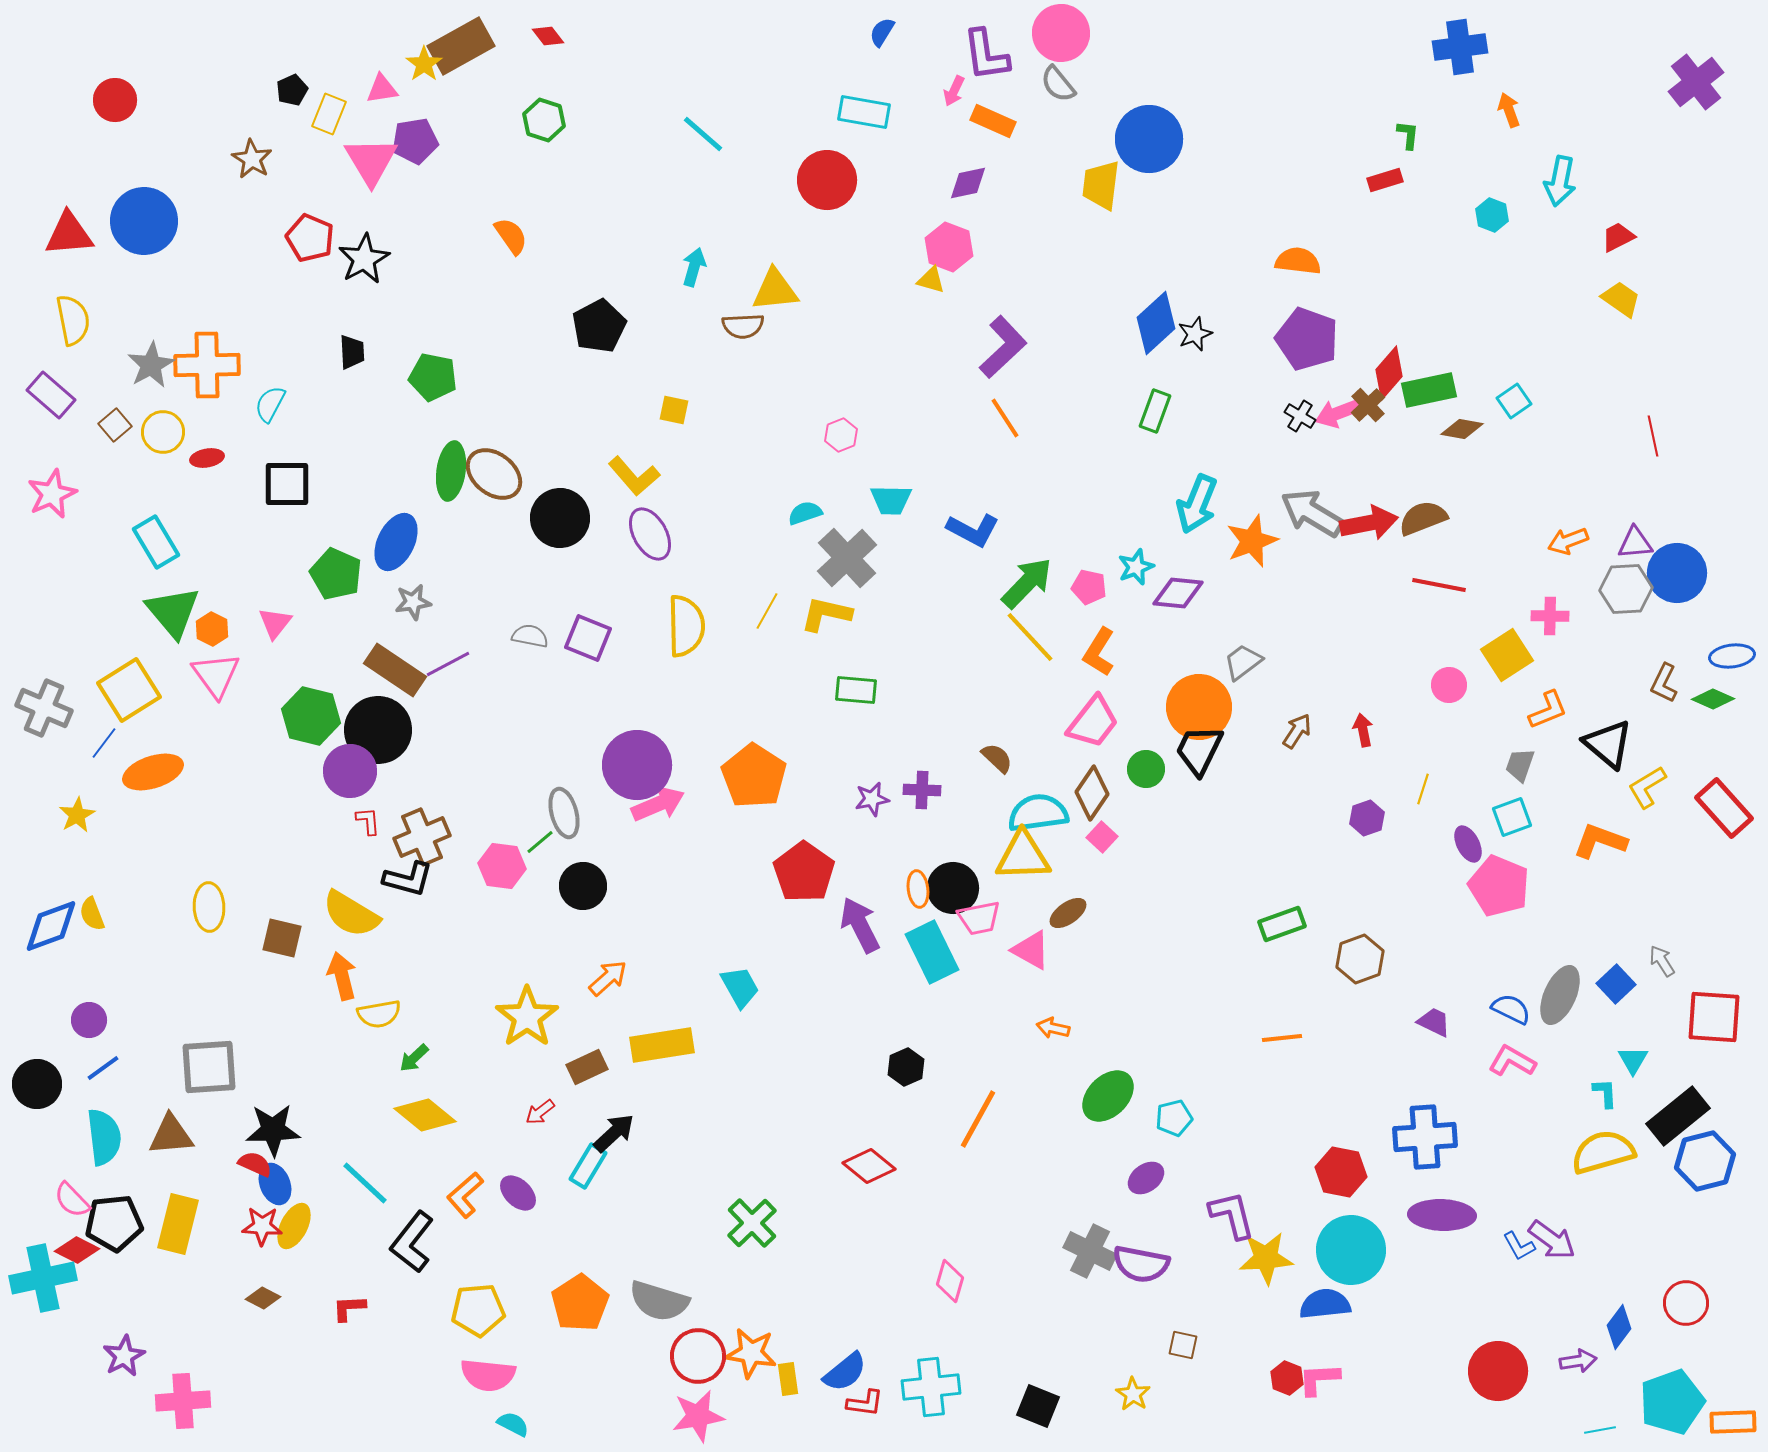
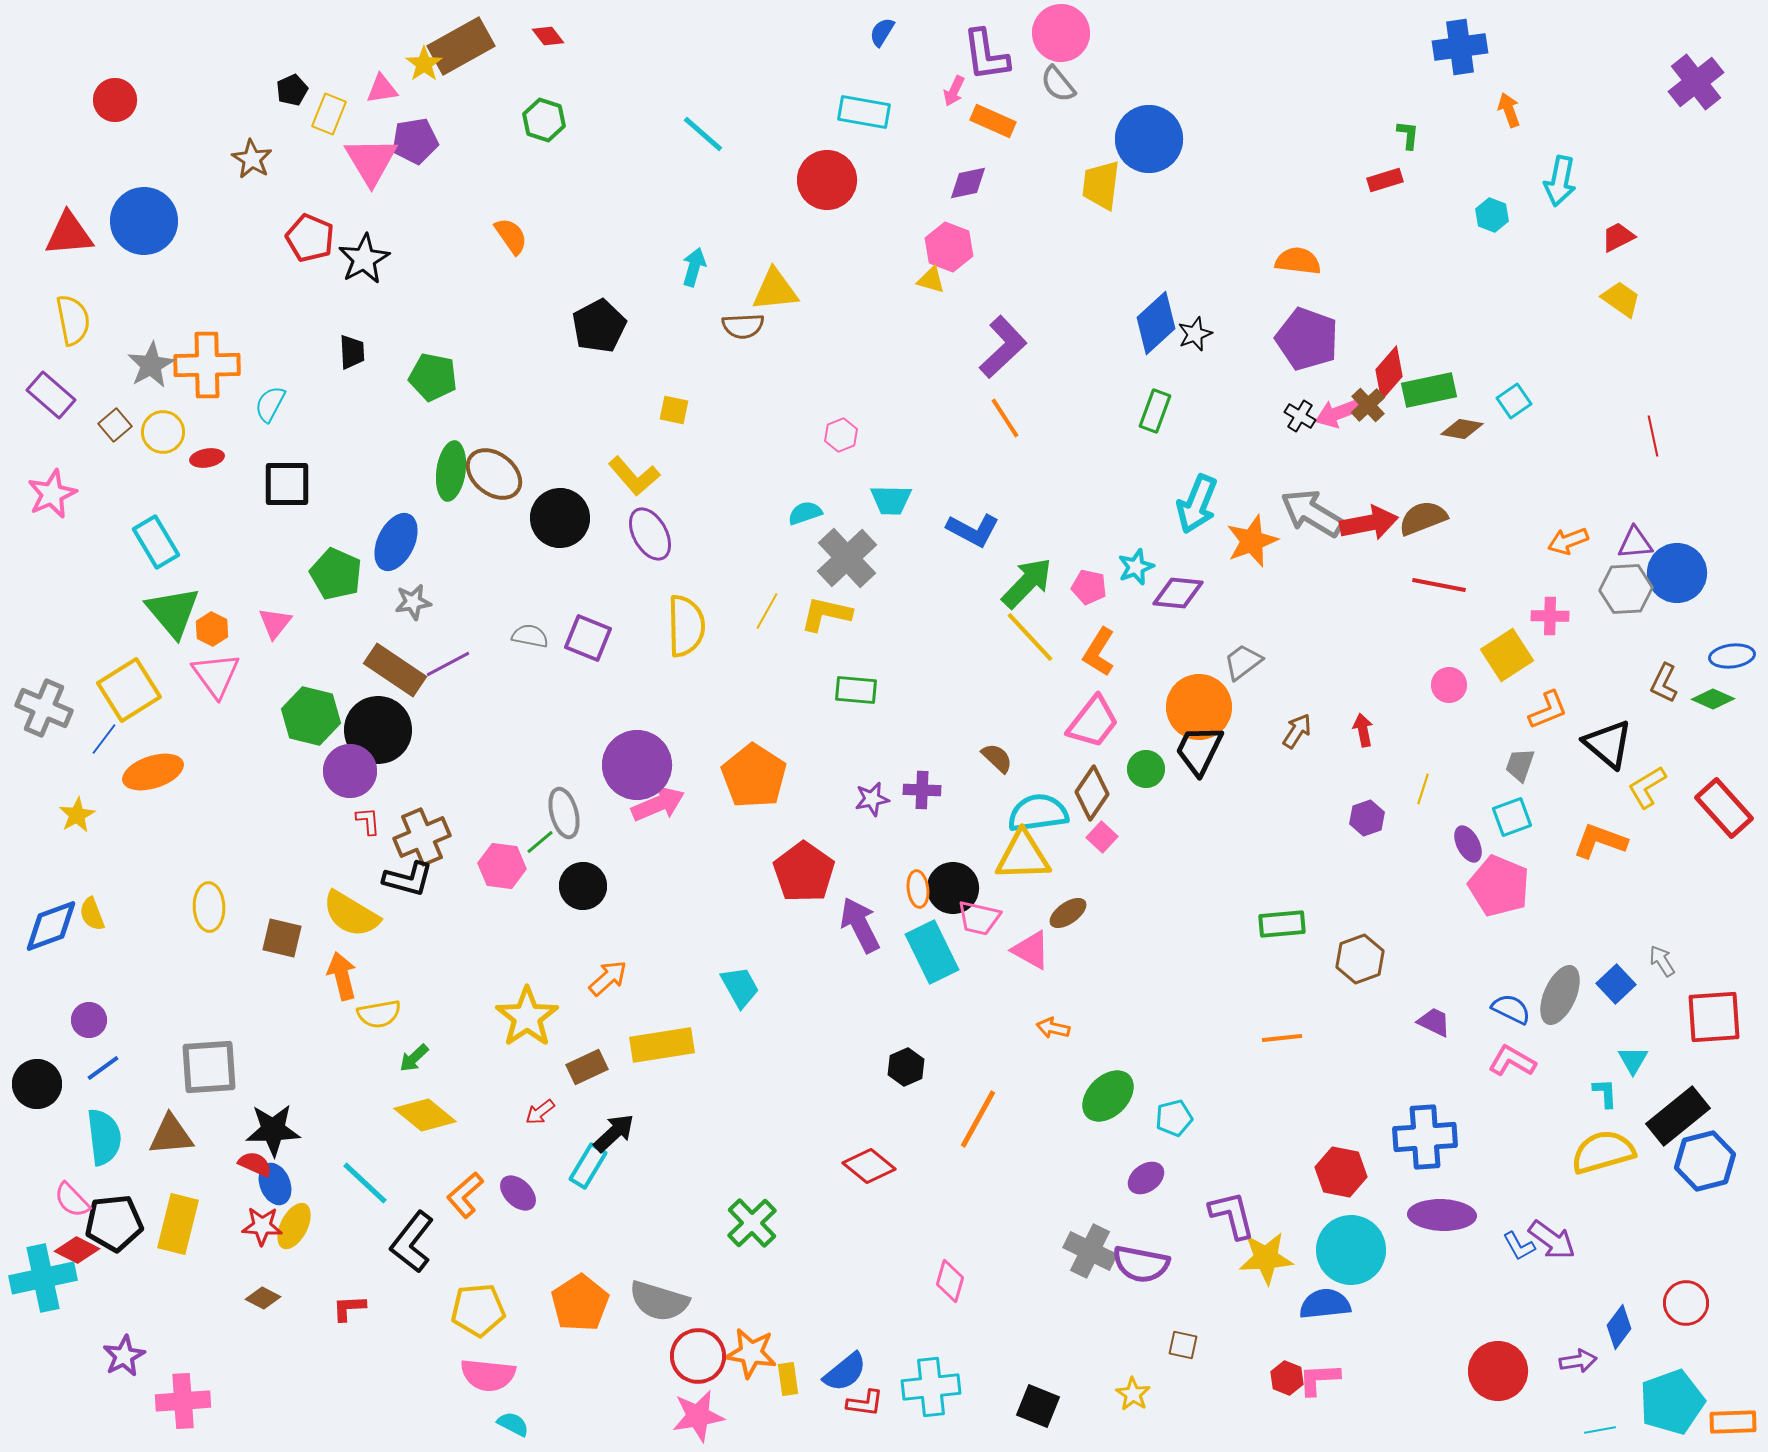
blue line at (104, 743): moved 4 px up
pink trapezoid at (979, 918): rotated 24 degrees clockwise
green rectangle at (1282, 924): rotated 15 degrees clockwise
red square at (1714, 1017): rotated 8 degrees counterclockwise
